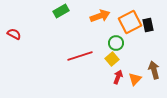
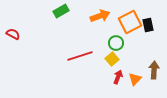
red semicircle: moved 1 px left
brown arrow: rotated 18 degrees clockwise
